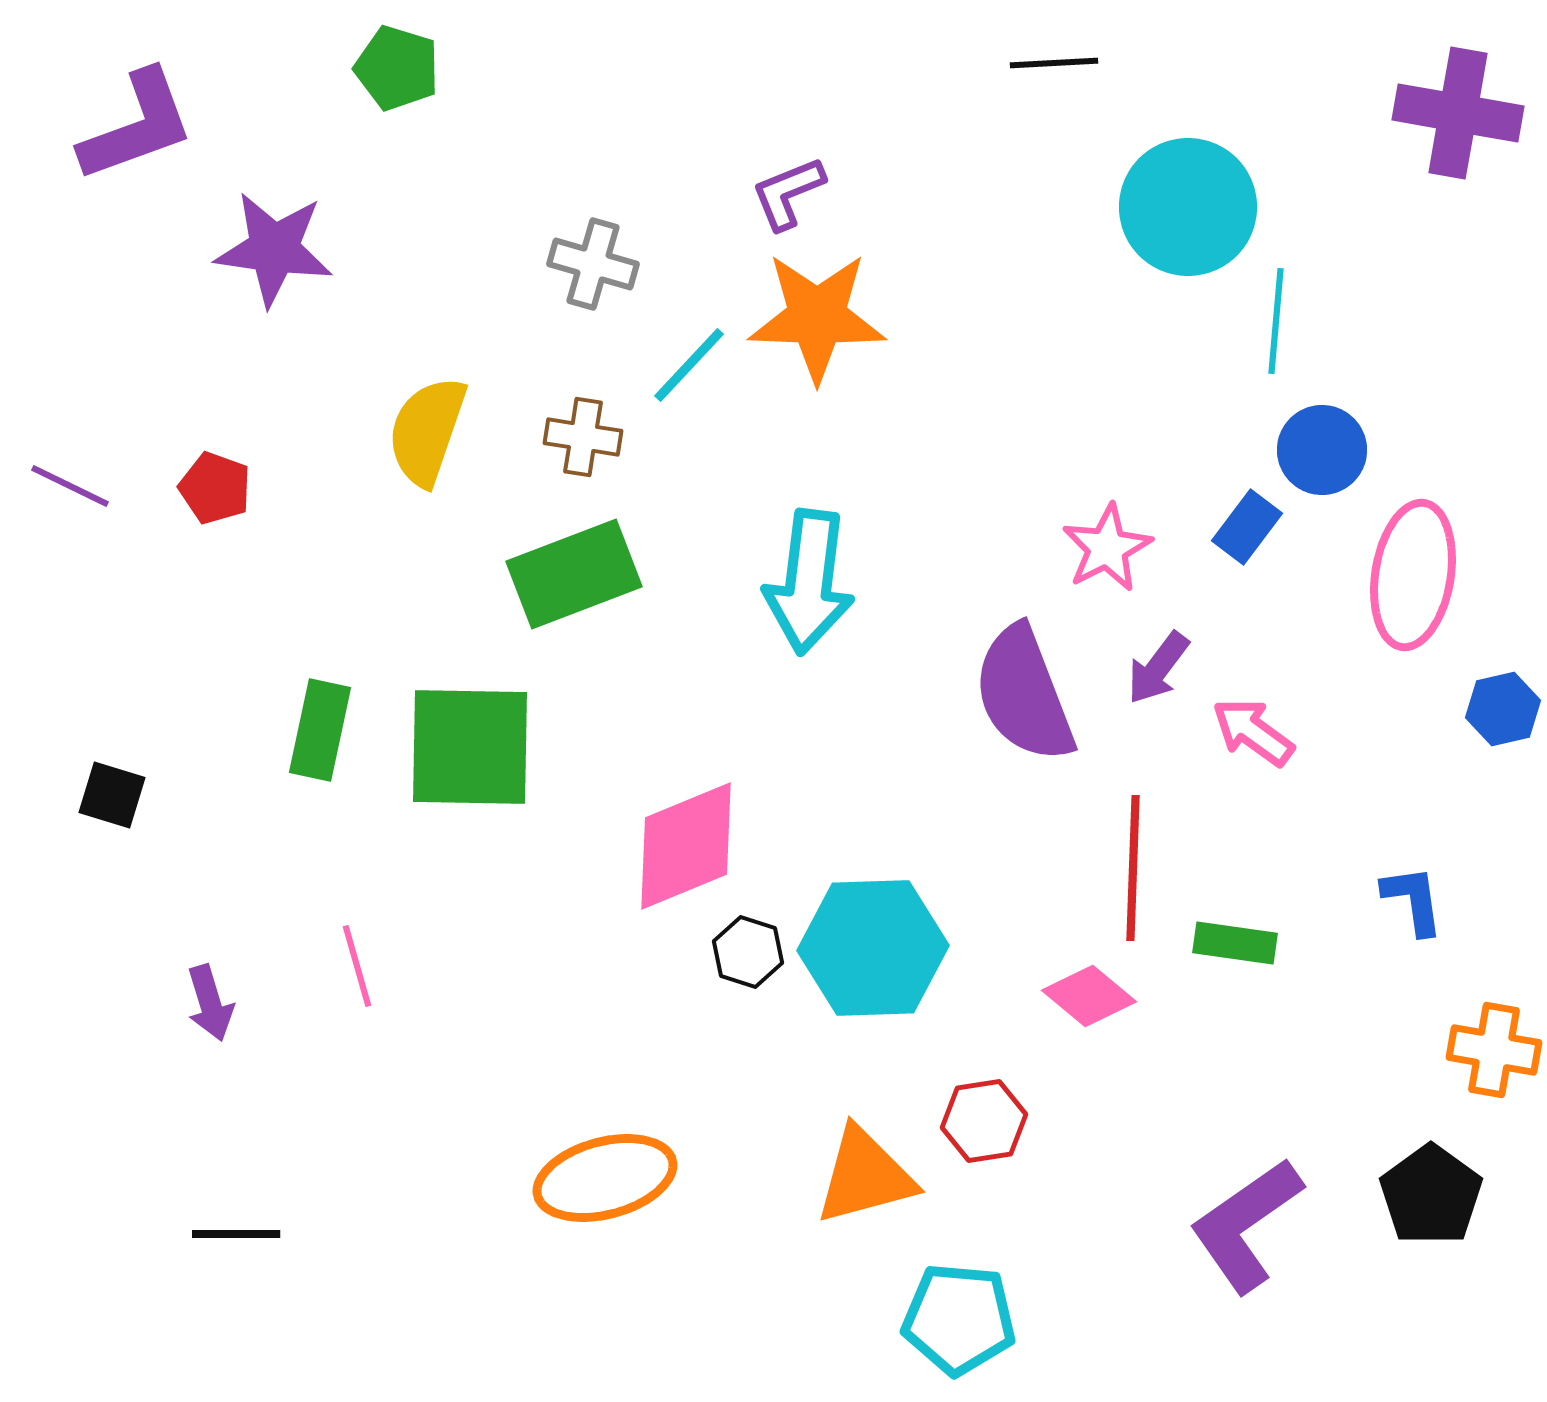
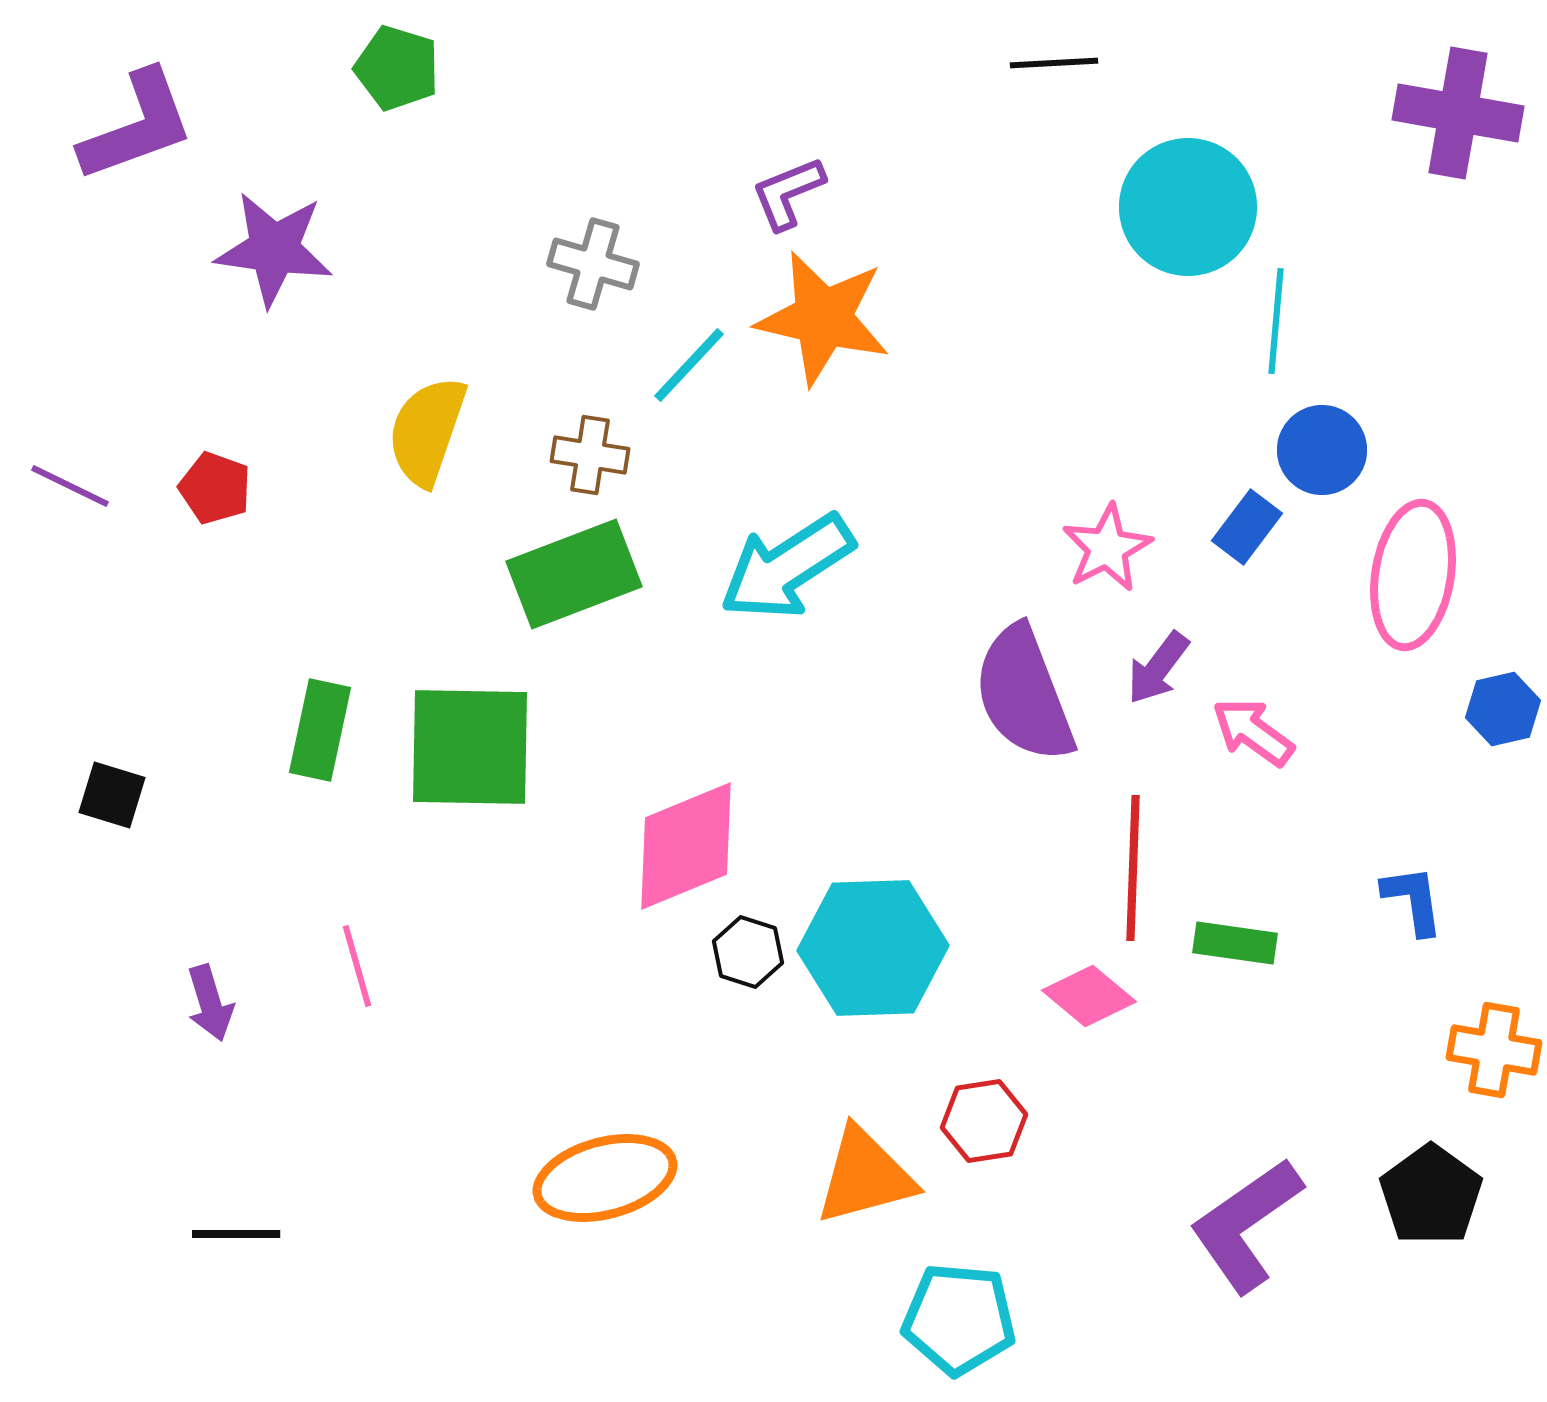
orange star at (817, 317): moved 6 px right, 1 px down; rotated 11 degrees clockwise
brown cross at (583, 437): moved 7 px right, 18 px down
cyan arrow at (809, 582): moved 22 px left, 15 px up; rotated 50 degrees clockwise
